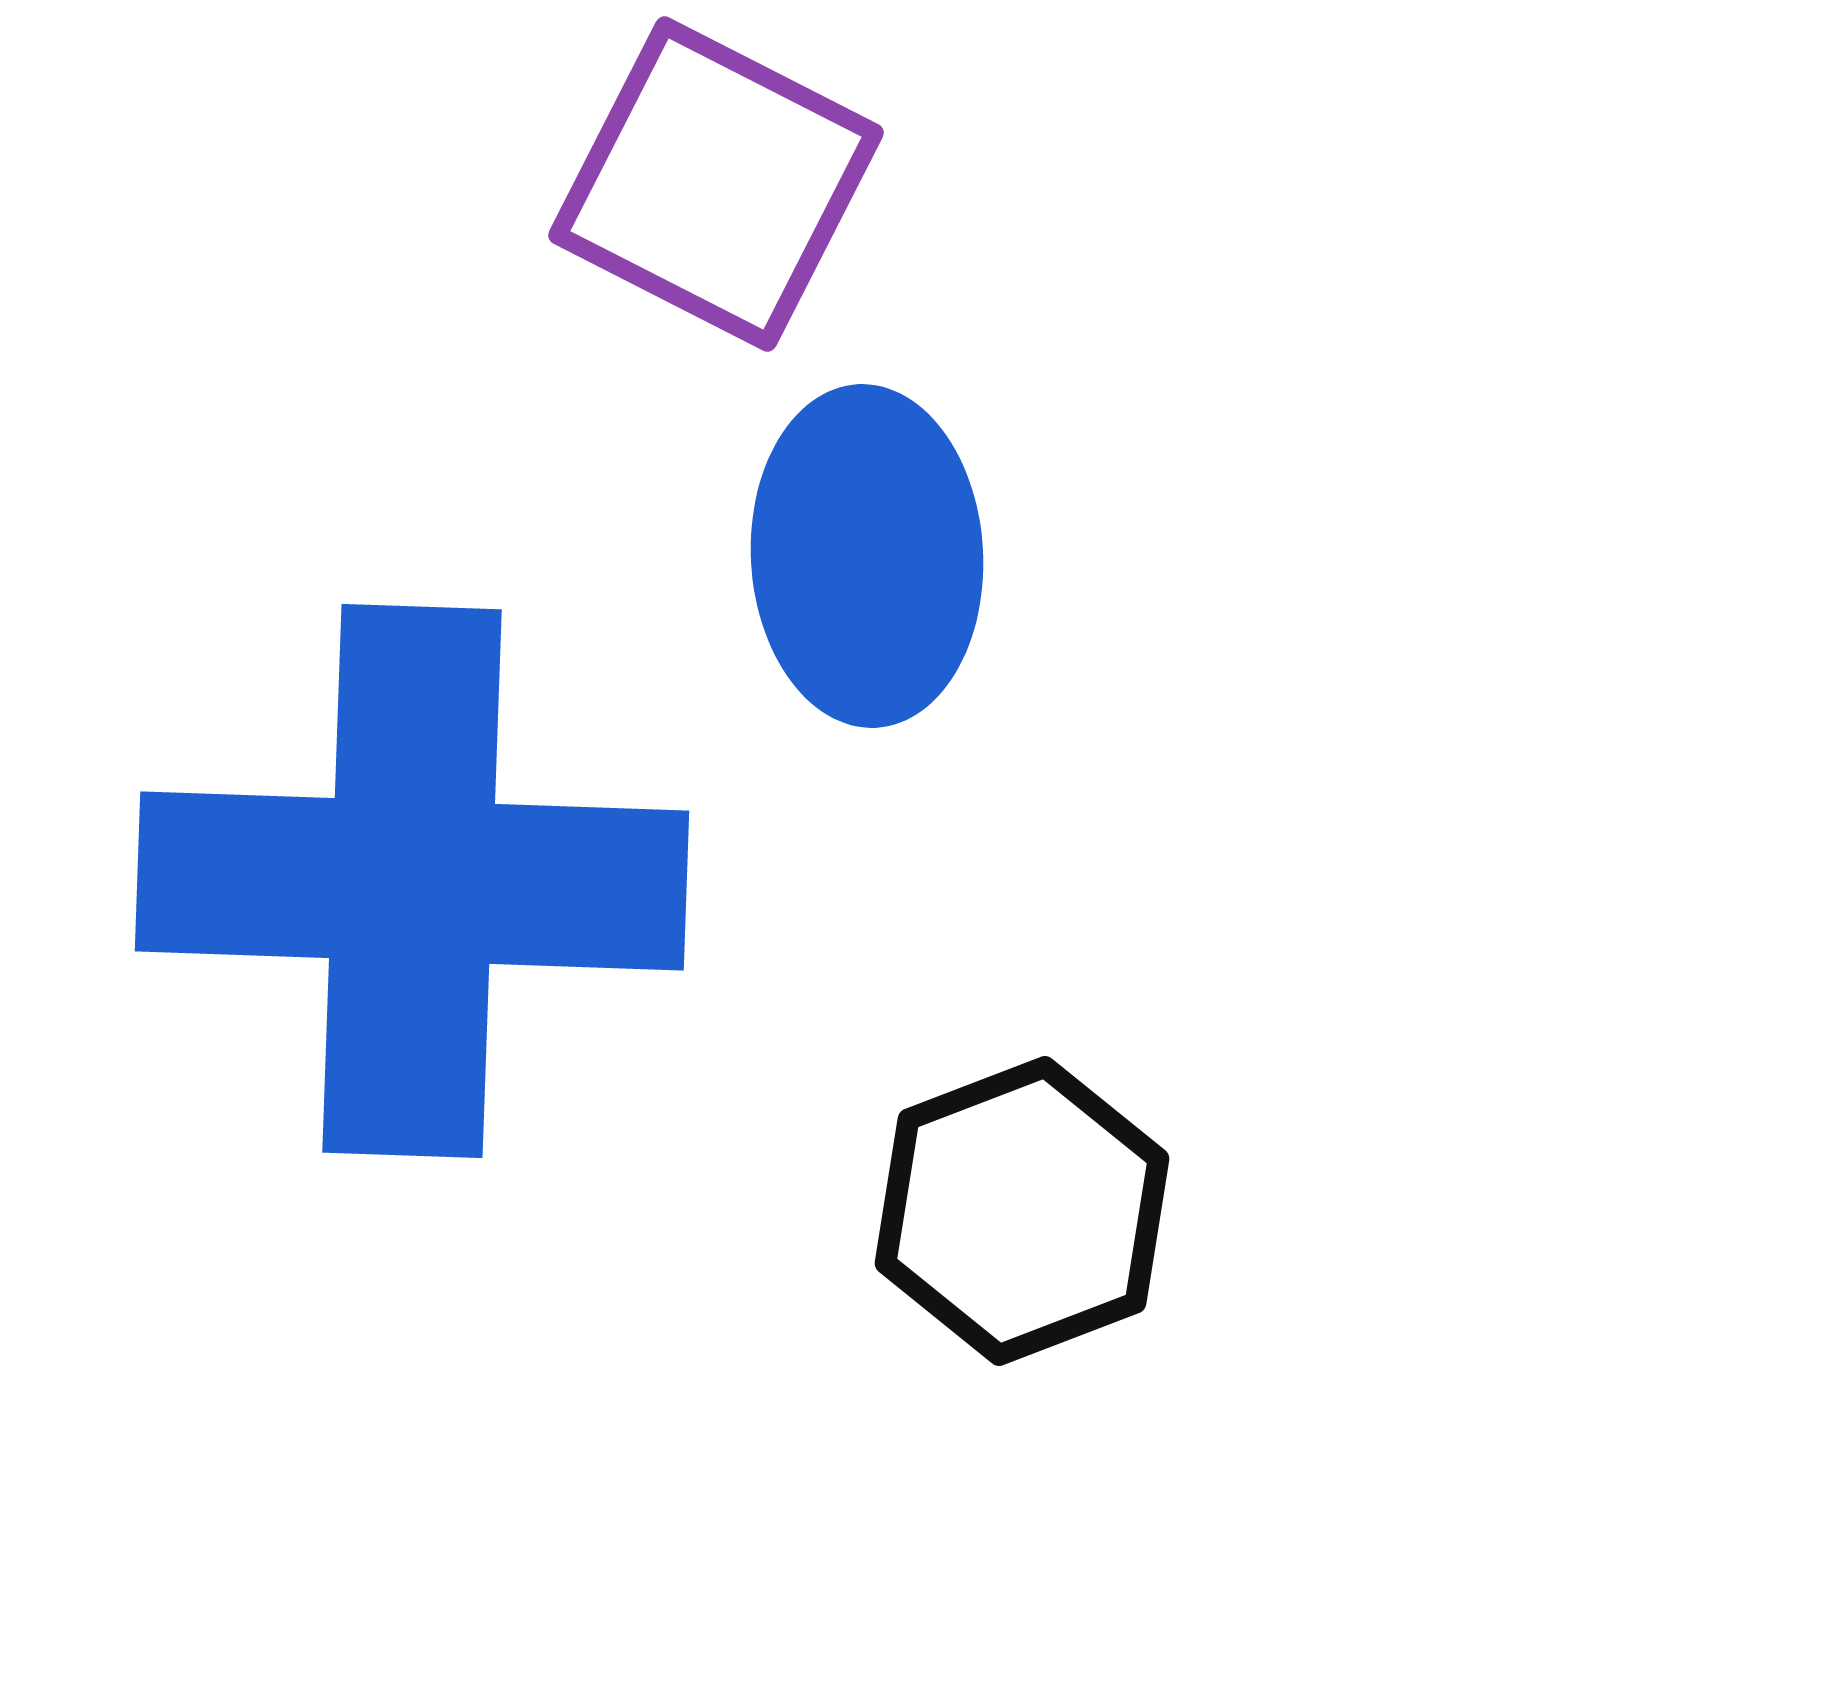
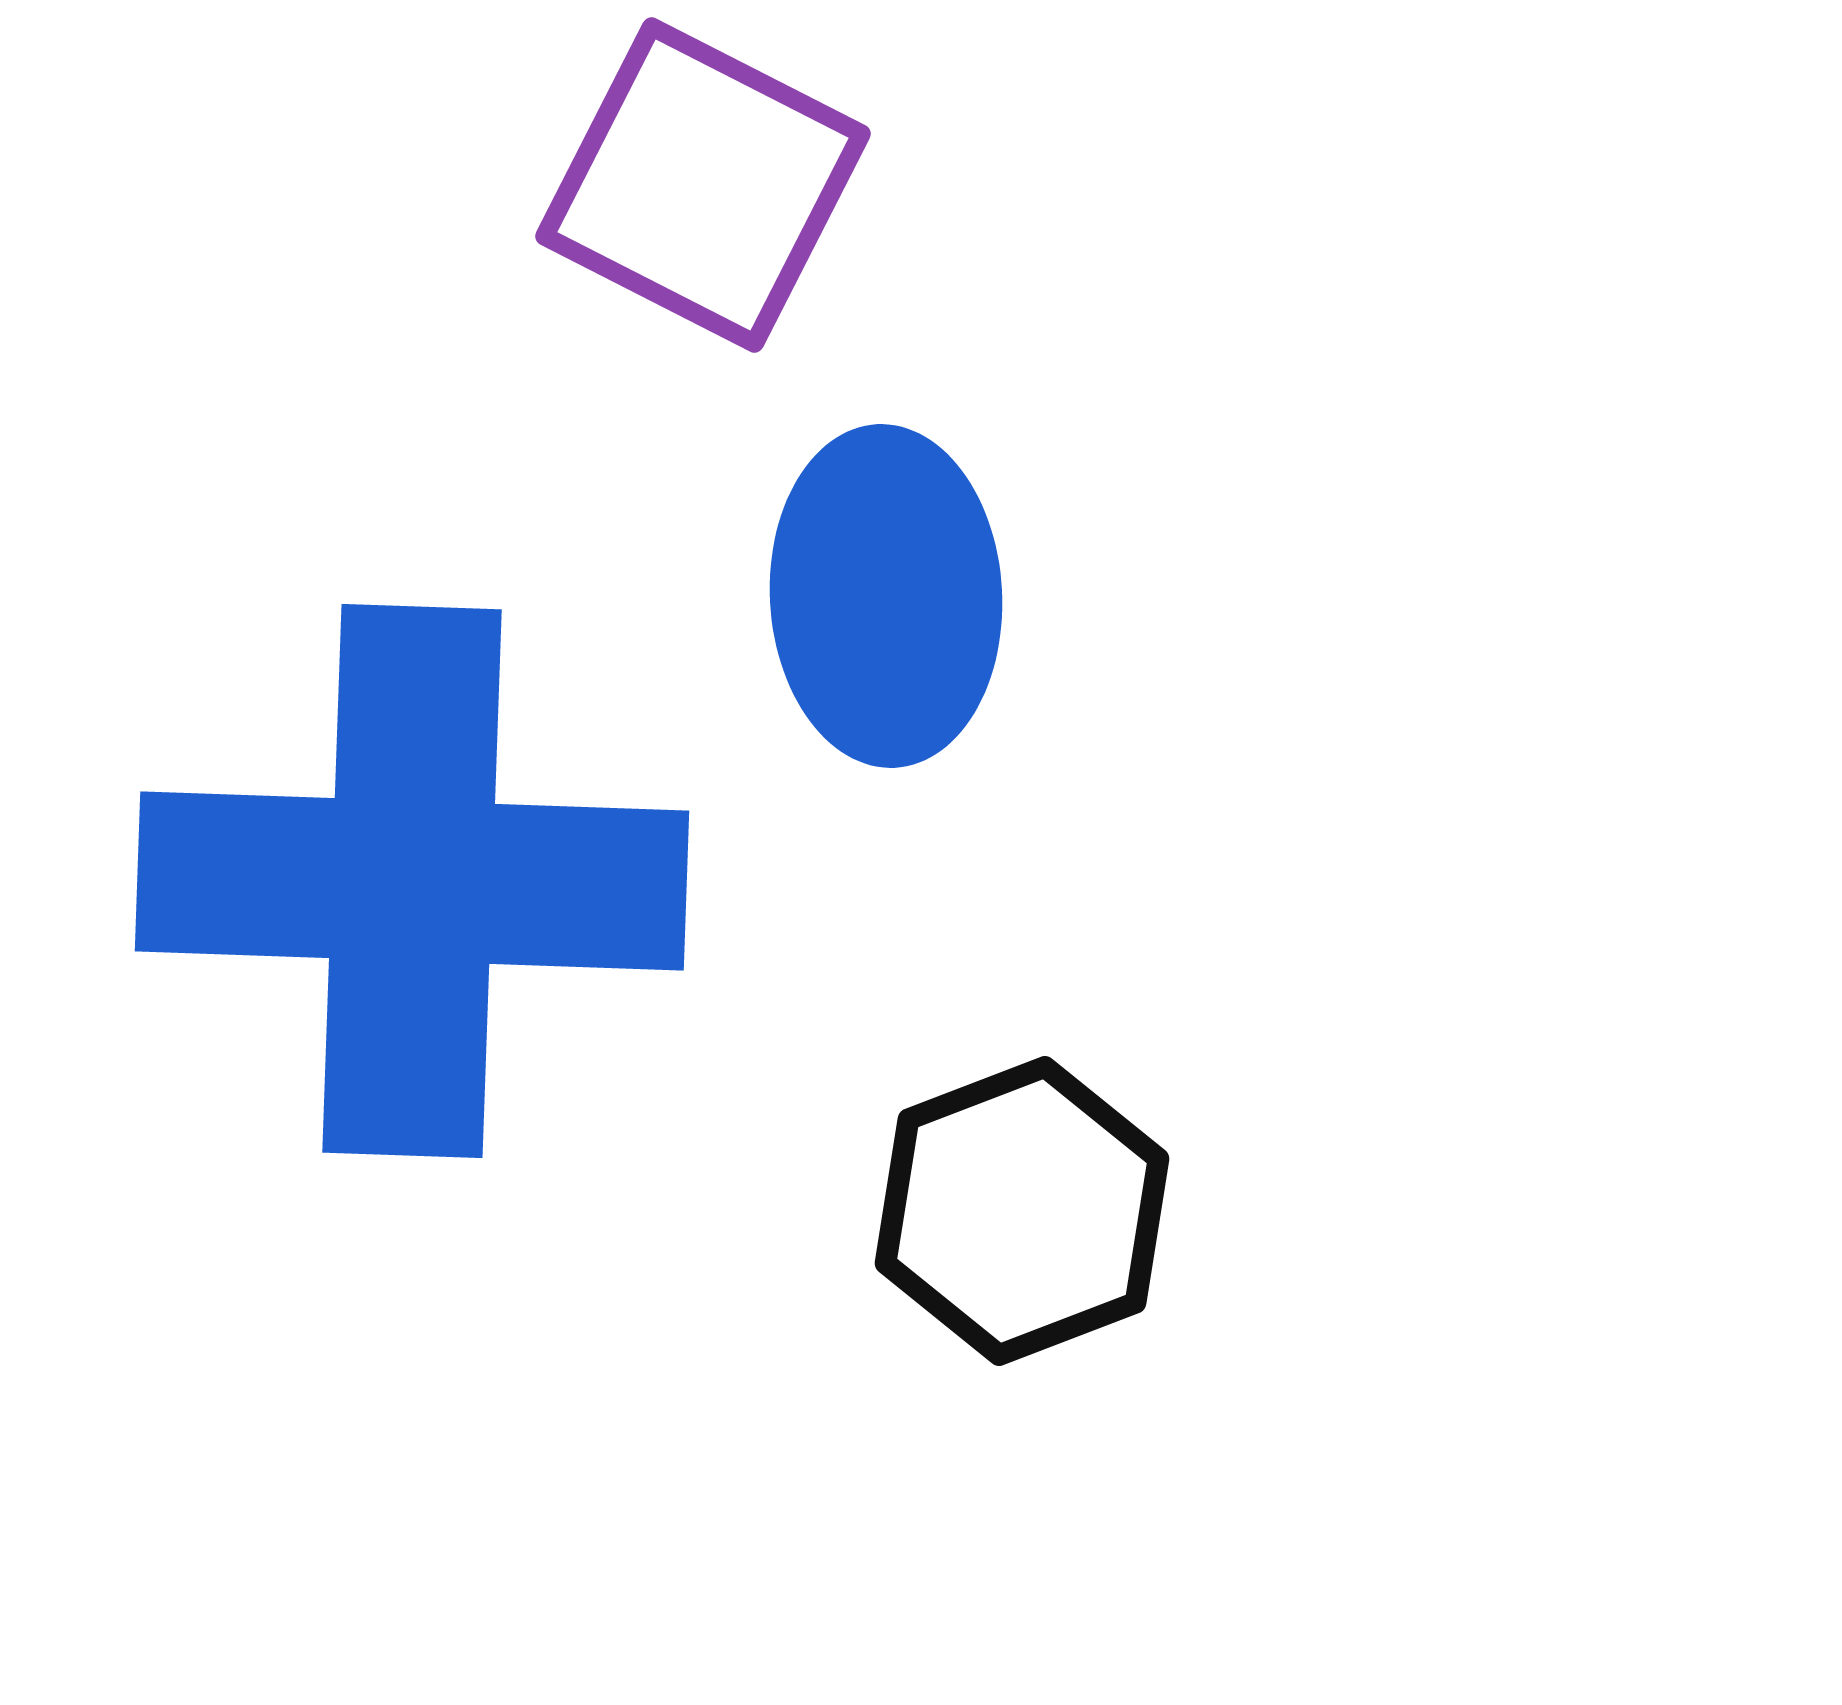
purple square: moved 13 px left, 1 px down
blue ellipse: moved 19 px right, 40 px down
